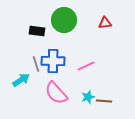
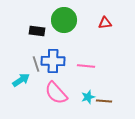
pink line: rotated 30 degrees clockwise
